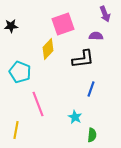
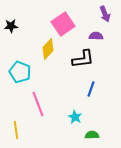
pink square: rotated 15 degrees counterclockwise
yellow line: rotated 18 degrees counterclockwise
green semicircle: rotated 96 degrees counterclockwise
